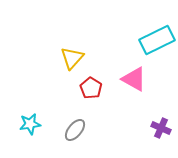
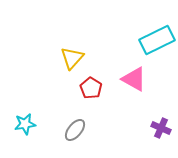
cyan star: moved 5 px left
